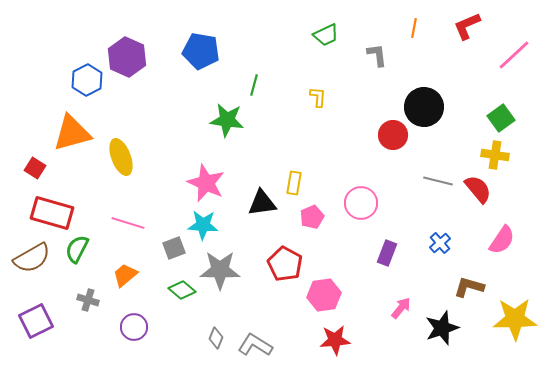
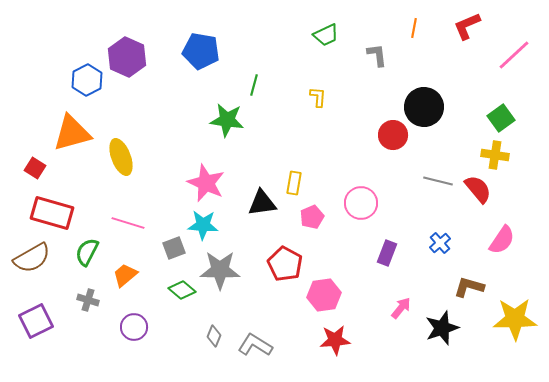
green semicircle at (77, 249): moved 10 px right, 3 px down
gray diamond at (216, 338): moved 2 px left, 2 px up
